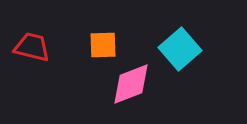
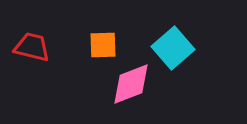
cyan square: moved 7 px left, 1 px up
